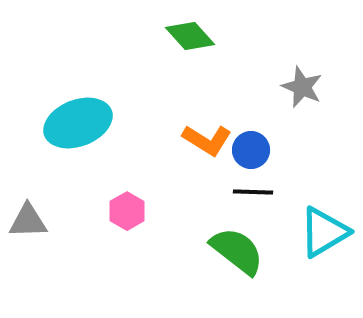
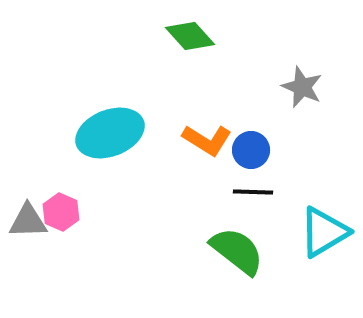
cyan ellipse: moved 32 px right, 10 px down
pink hexagon: moved 66 px left, 1 px down; rotated 6 degrees counterclockwise
